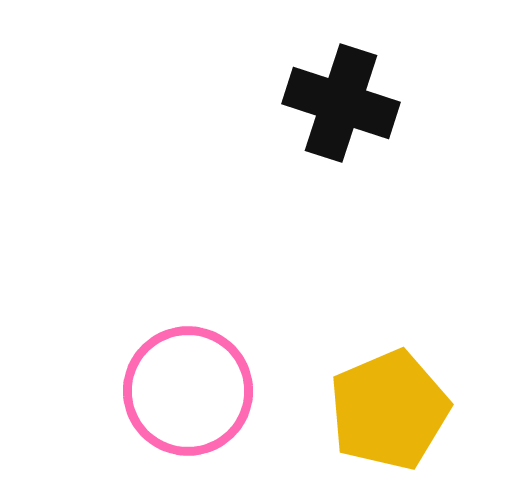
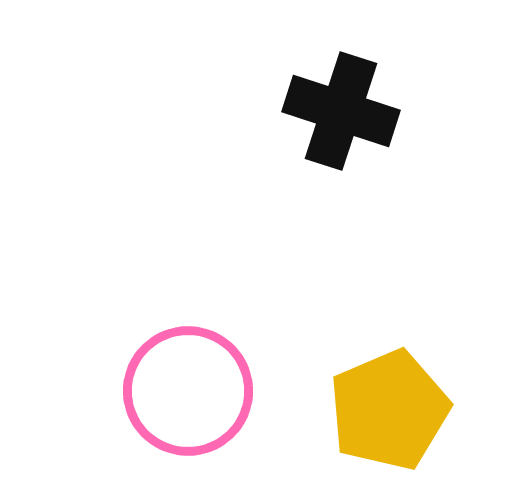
black cross: moved 8 px down
